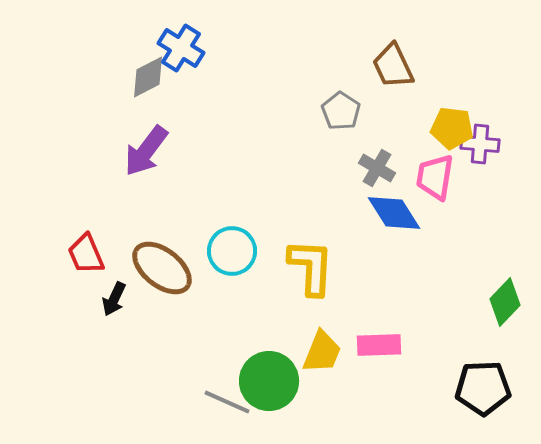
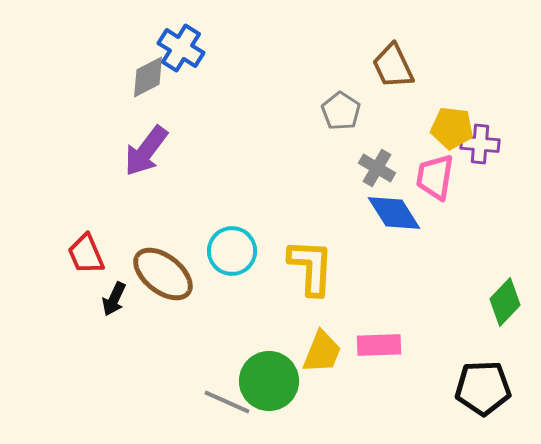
brown ellipse: moved 1 px right, 6 px down
